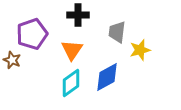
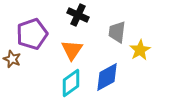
black cross: rotated 25 degrees clockwise
yellow star: rotated 15 degrees counterclockwise
brown star: moved 1 px up
